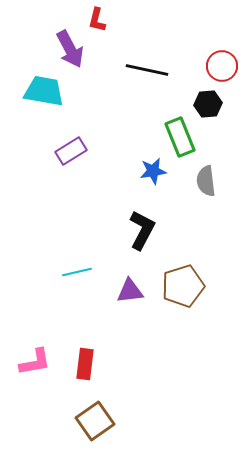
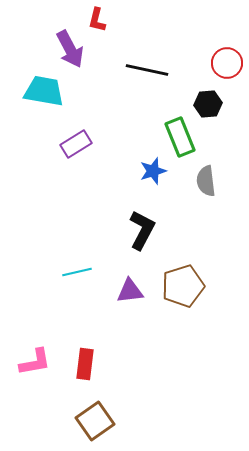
red circle: moved 5 px right, 3 px up
purple rectangle: moved 5 px right, 7 px up
blue star: rotated 8 degrees counterclockwise
